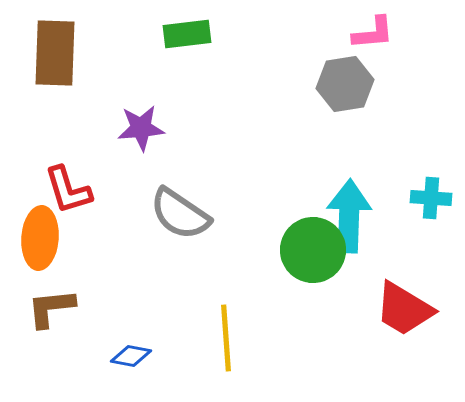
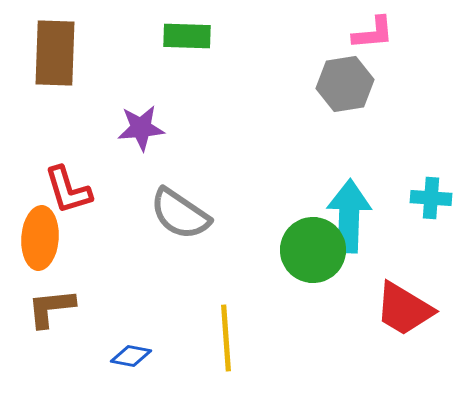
green rectangle: moved 2 px down; rotated 9 degrees clockwise
